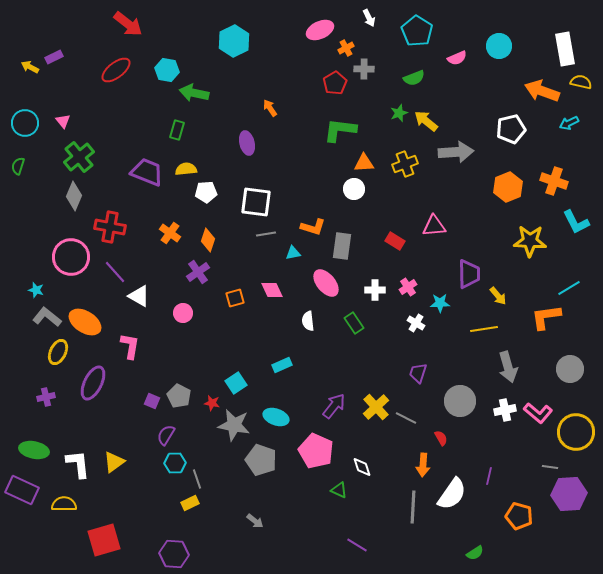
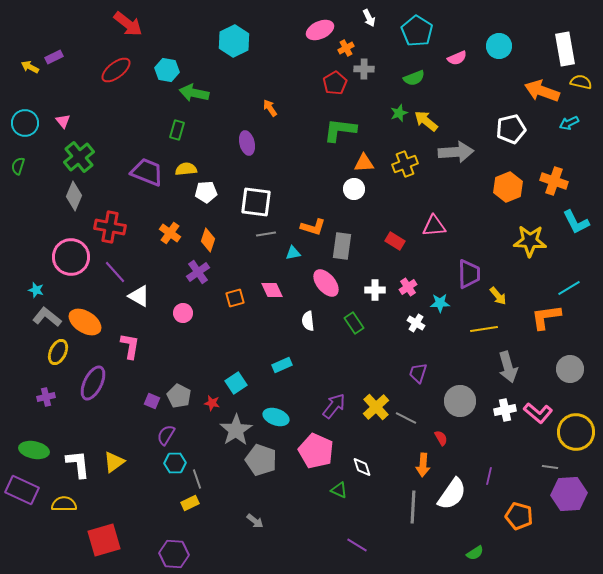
gray star at (234, 425): moved 2 px right, 5 px down; rotated 28 degrees clockwise
